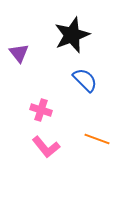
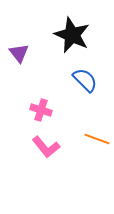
black star: rotated 27 degrees counterclockwise
